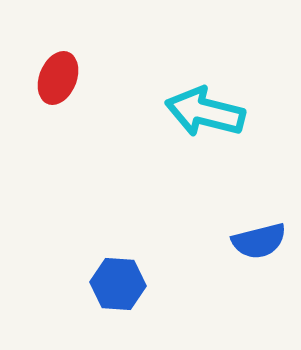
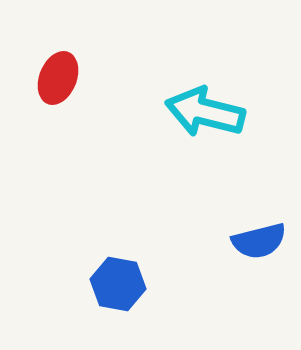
blue hexagon: rotated 6 degrees clockwise
